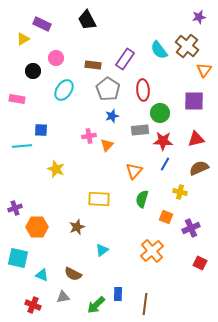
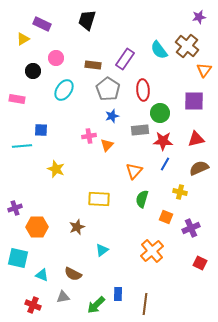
black trapezoid at (87, 20): rotated 45 degrees clockwise
